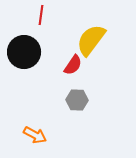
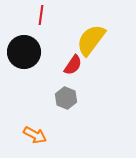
gray hexagon: moved 11 px left, 2 px up; rotated 20 degrees clockwise
